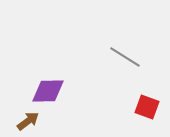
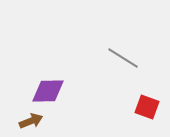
gray line: moved 2 px left, 1 px down
brown arrow: moved 3 px right; rotated 15 degrees clockwise
